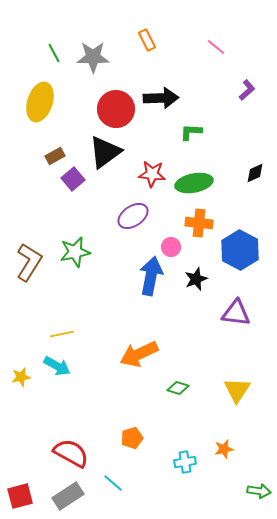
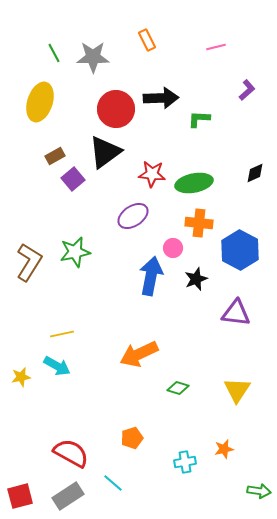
pink line: rotated 54 degrees counterclockwise
green L-shape: moved 8 px right, 13 px up
pink circle: moved 2 px right, 1 px down
